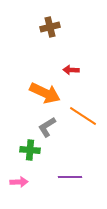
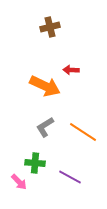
orange arrow: moved 7 px up
orange line: moved 16 px down
gray L-shape: moved 2 px left
green cross: moved 5 px right, 13 px down
purple line: rotated 30 degrees clockwise
pink arrow: rotated 48 degrees clockwise
